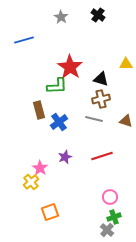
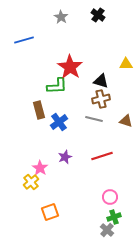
black triangle: moved 2 px down
